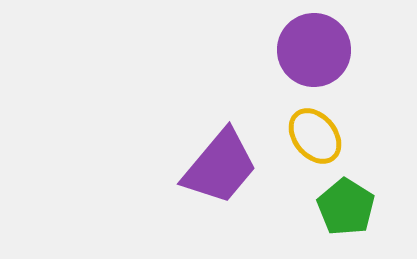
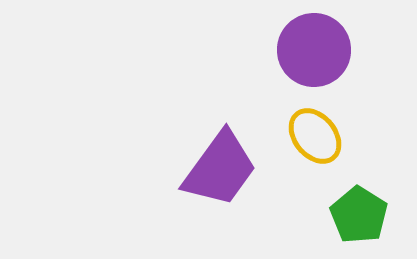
purple trapezoid: moved 2 px down; rotated 4 degrees counterclockwise
green pentagon: moved 13 px right, 8 px down
